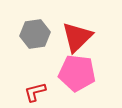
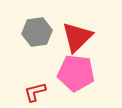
gray hexagon: moved 2 px right, 2 px up
pink pentagon: moved 1 px left
